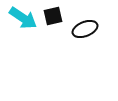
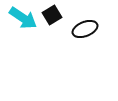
black square: moved 1 px left, 1 px up; rotated 18 degrees counterclockwise
